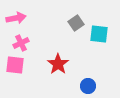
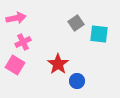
pink cross: moved 2 px right, 1 px up
pink square: rotated 24 degrees clockwise
blue circle: moved 11 px left, 5 px up
